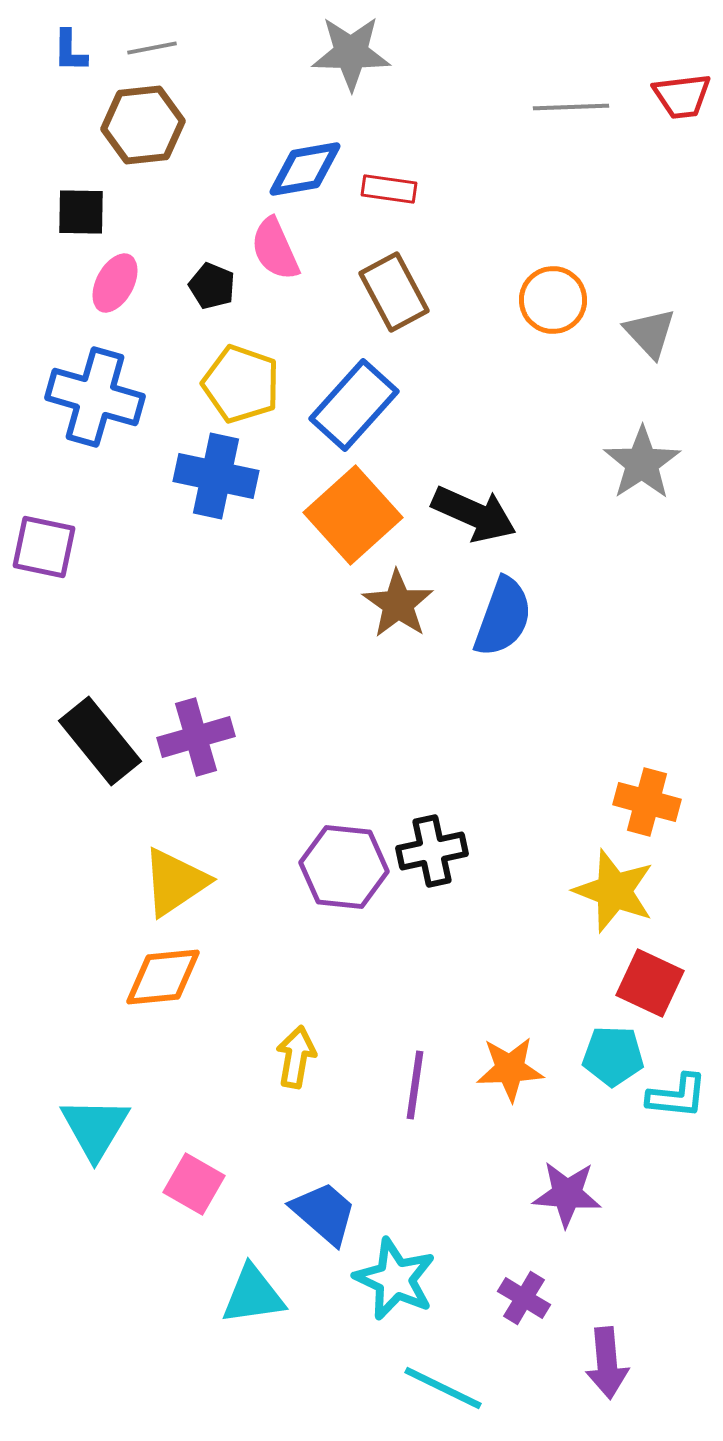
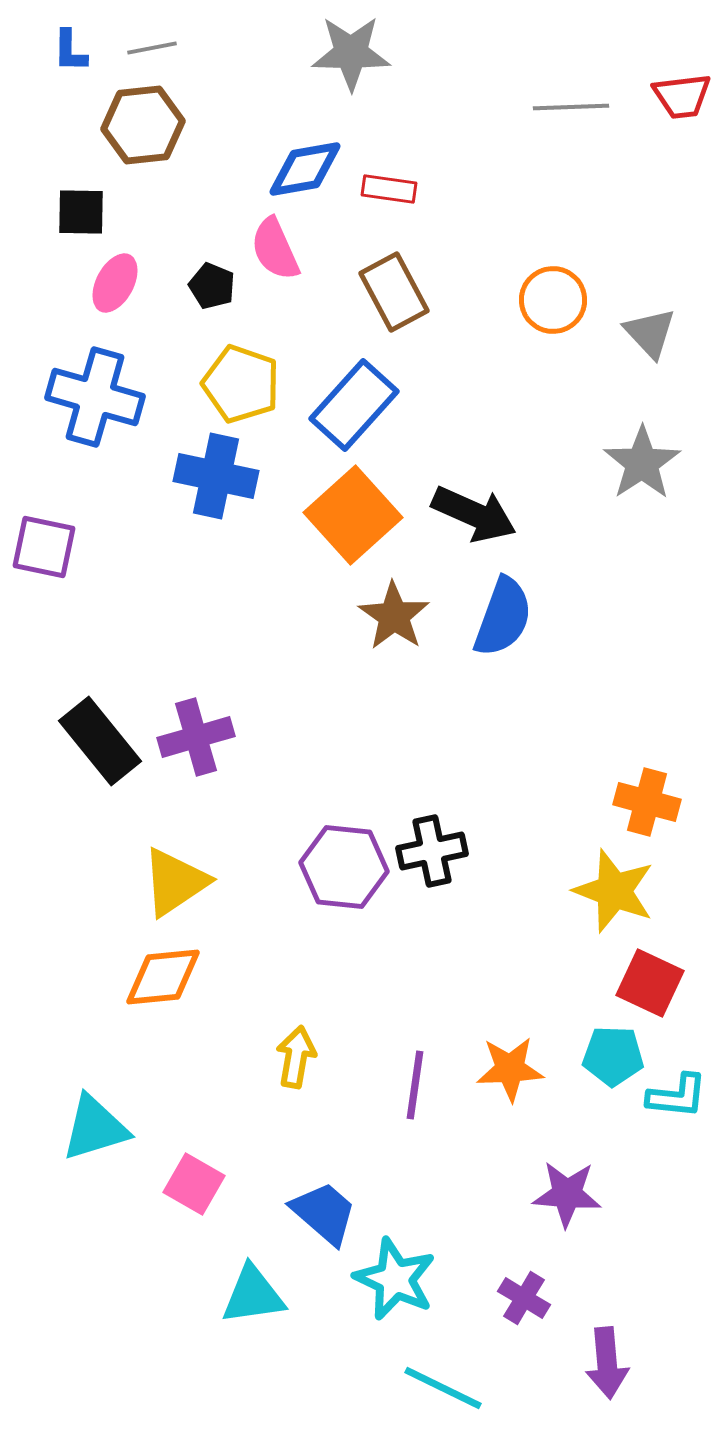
brown star at (398, 604): moved 4 px left, 12 px down
cyan triangle at (95, 1128): rotated 42 degrees clockwise
